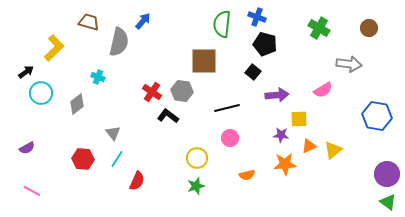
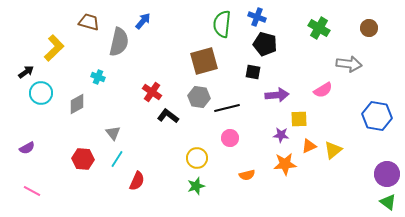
brown square: rotated 16 degrees counterclockwise
black square: rotated 28 degrees counterclockwise
gray hexagon: moved 17 px right, 6 px down
gray diamond: rotated 10 degrees clockwise
